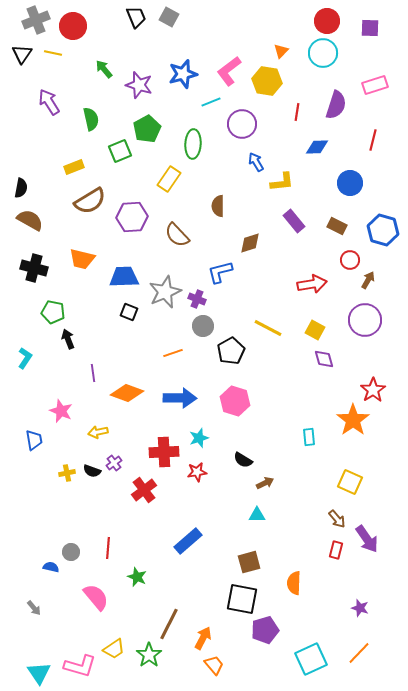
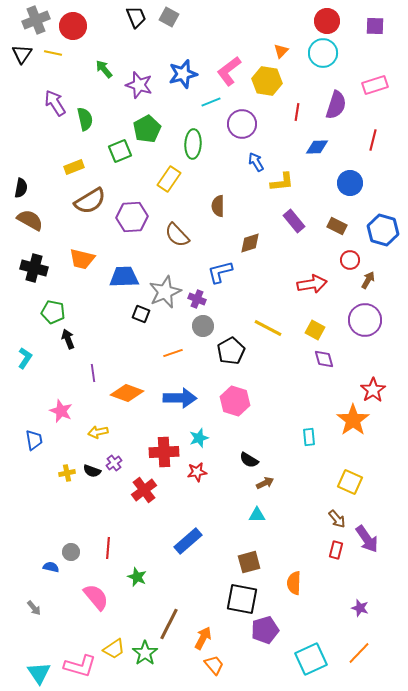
purple square at (370, 28): moved 5 px right, 2 px up
purple arrow at (49, 102): moved 6 px right, 1 px down
green semicircle at (91, 119): moved 6 px left
black square at (129, 312): moved 12 px right, 2 px down
black semicircle at (243, 460): moved 6 px right
green star at (149, 655): moved 4 px left, 2 px up
